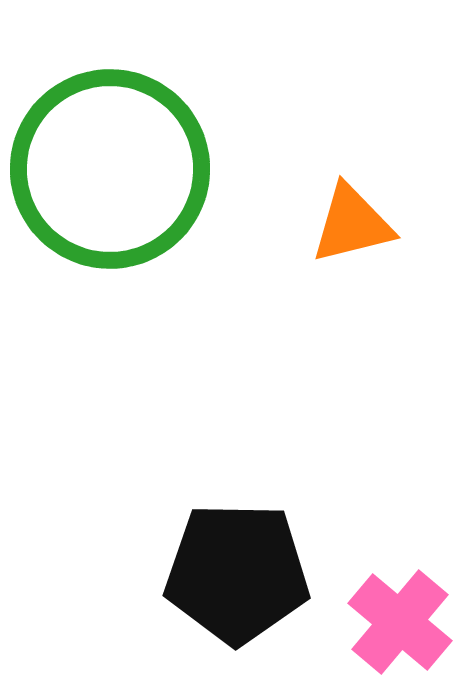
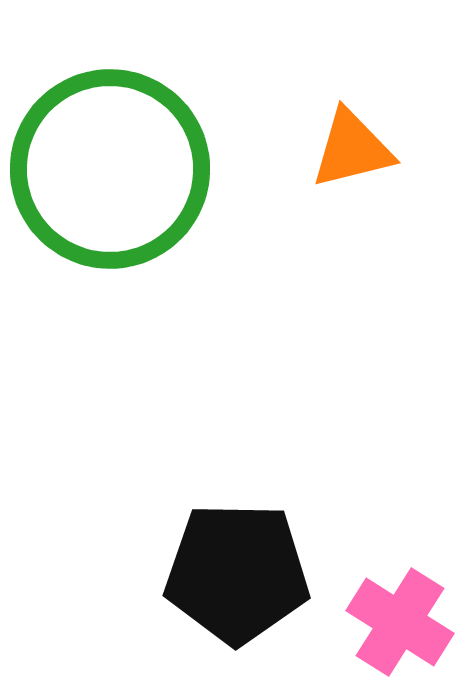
orange triangle: moved 75 px up
pink cross: rotated 8 degrees counterclockwise
